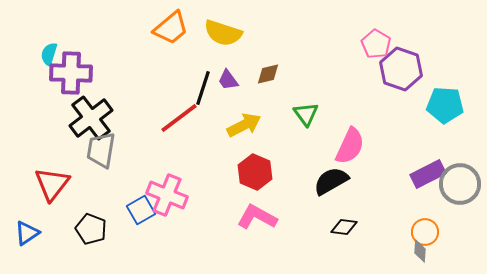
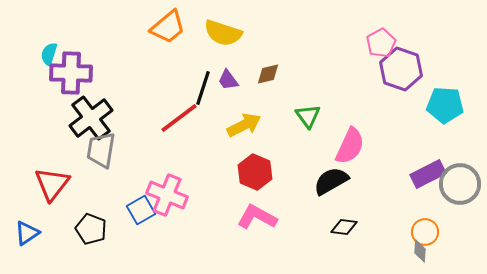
orange trapezoid: moved 3 px left, 1 px up
pink pentagon: moved 5 px right, 1 px up; rotated 12 degrees clockwise
green triangle: moved 2 px right, 2 px down
